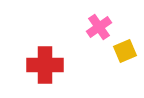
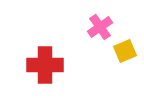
pink cross: moved 1 px right
